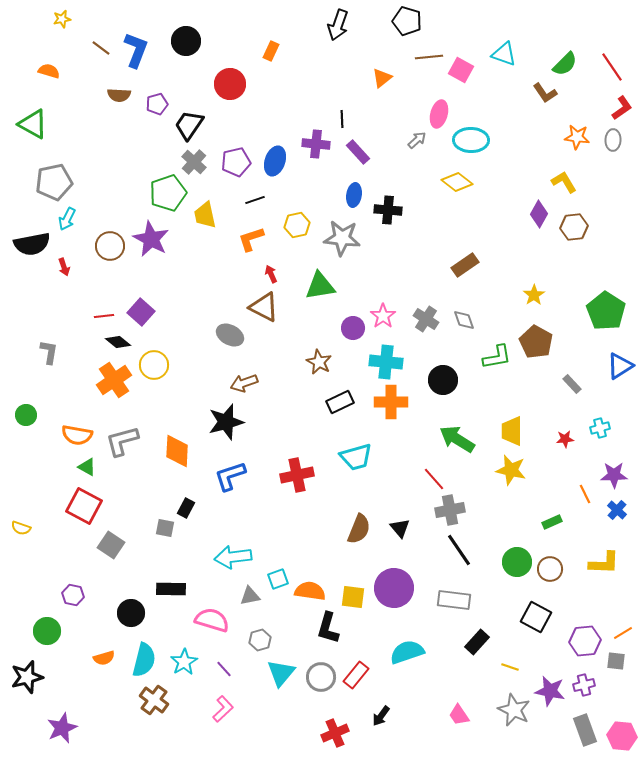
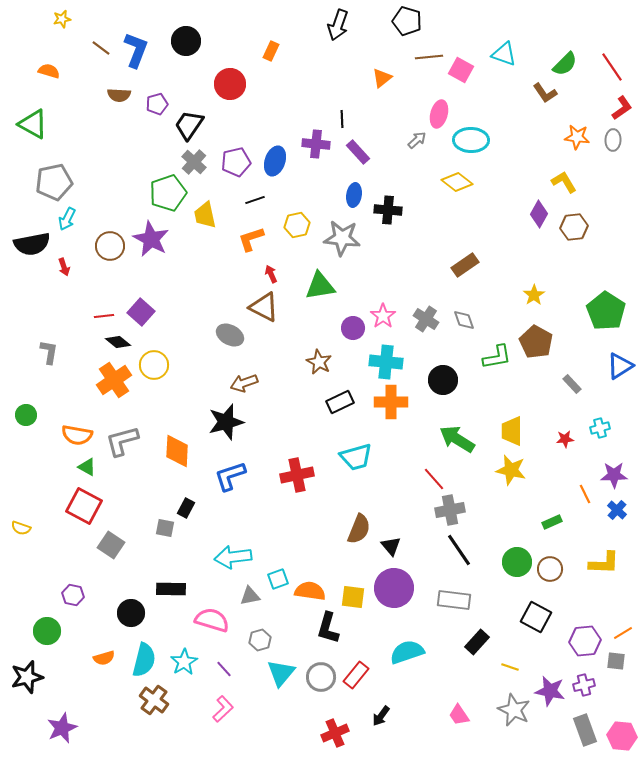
black triangle at (400, 528): moved 9 px left, 18 px down
